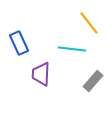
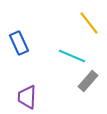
cyan line: moved 7 px down; rotated 16 degrees clockwise
purple trapezoid: moved 14 px left, 23 px down
gray rectangle: moved 5 px left
